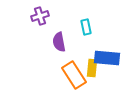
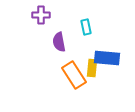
purple cross: moved 1 px right, 1 px up; rotated 18 degrees clockwise
